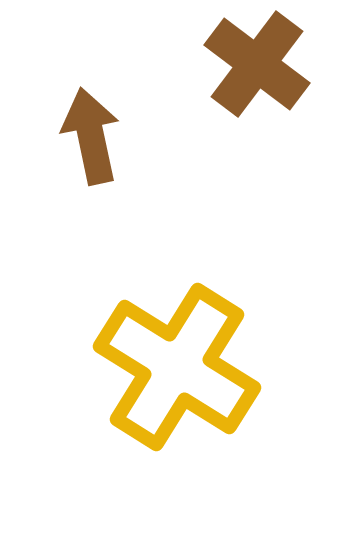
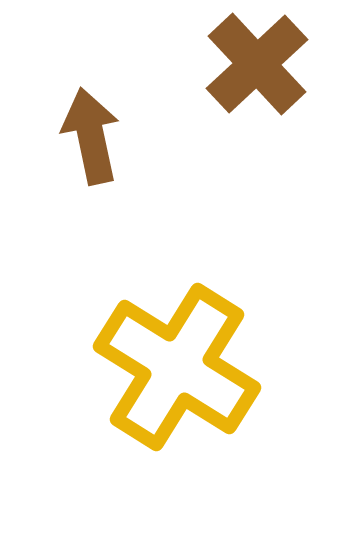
brown cross: rotated 10 degrees clockwise
